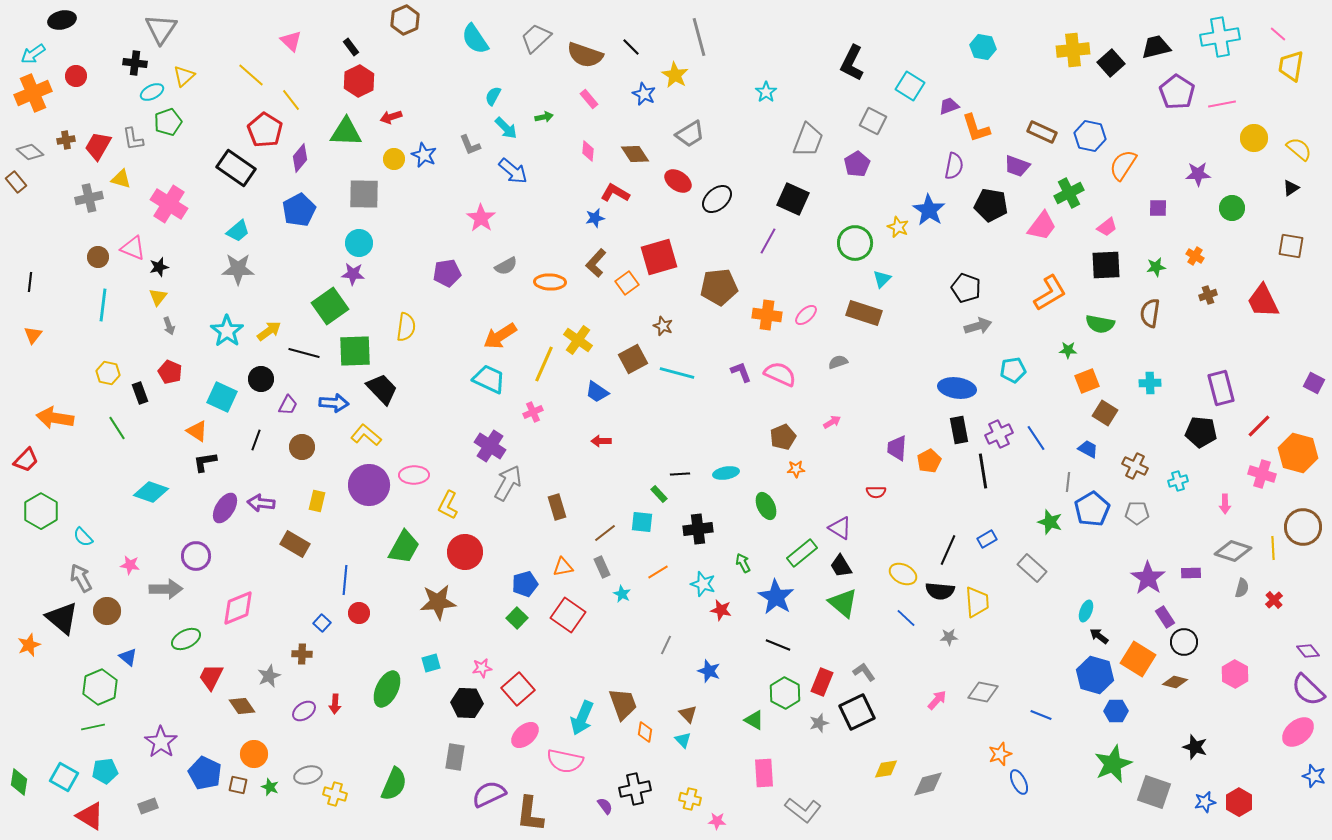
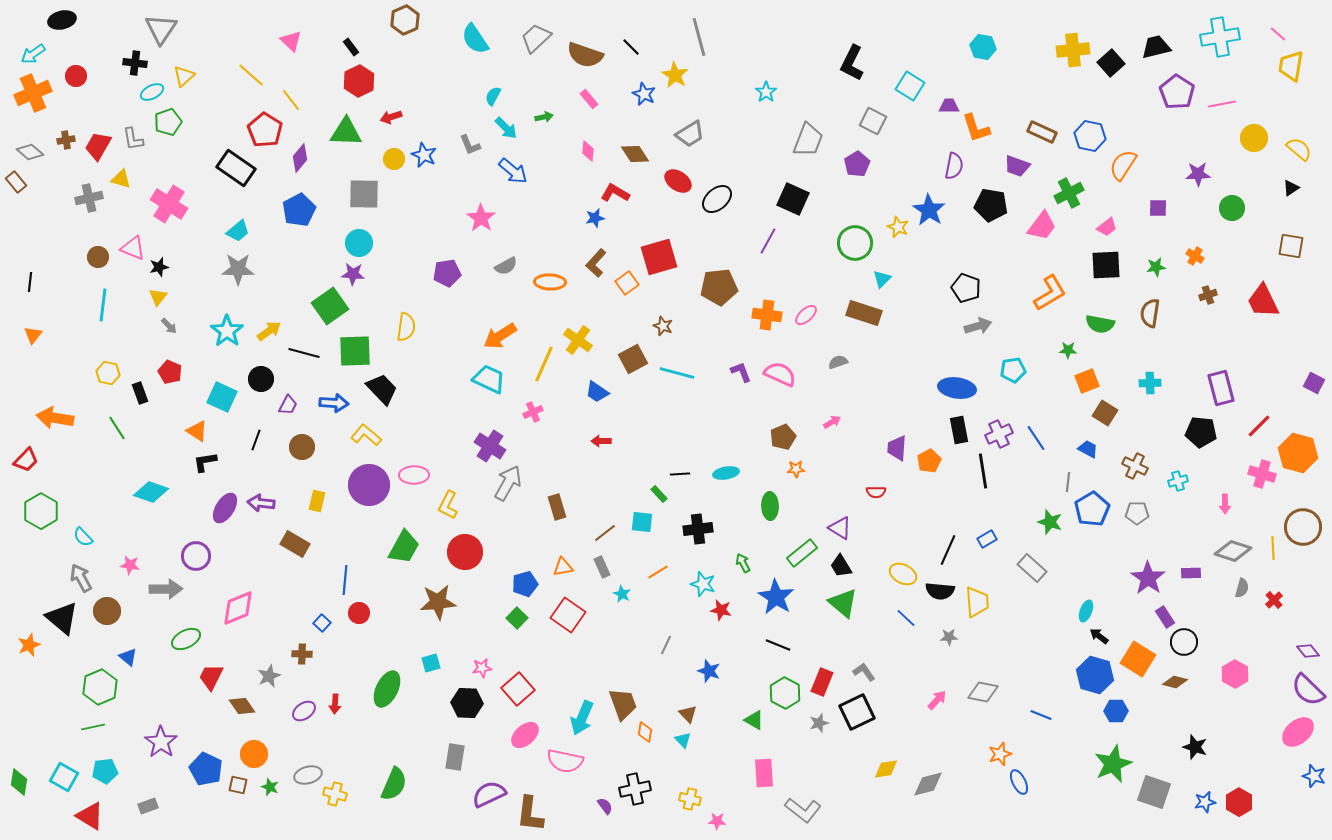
purple trapezoid at (949, 106): rotated 20 degrees clockwise
gray arrow at (169, 326): rotated 24 degrees counterclockwise
green ellipse at (766, 506): moved 4 px right; rotated 24 degrees clockwise
blue pentagon at (205, 773): moved 1 px right, 4 px up
